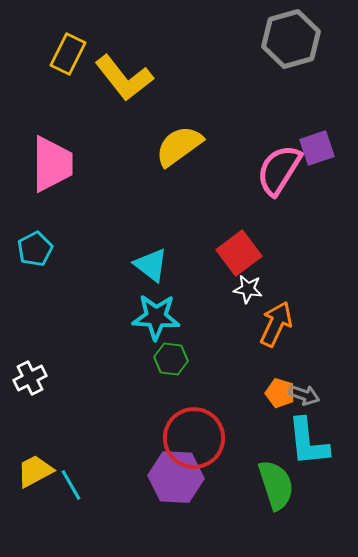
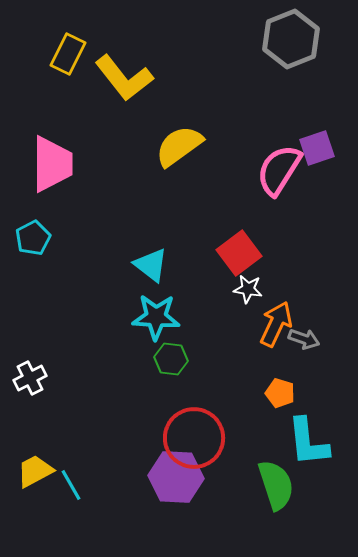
gray hexagon: rotated 6 degrees counterclockwise
cyan pentagon: moved 2 px left, 11 px up
gray arrow: moved 56 px up
